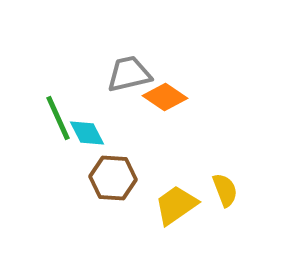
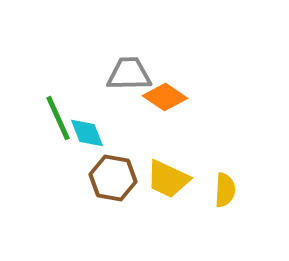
gray trapezoid: rotated 12 degrees clockwise
cyan diamond: rotated 6 degrees clockwise
brown hexagon: rotated 6 degrees clockwise
yellow semicircle: rotated 24 degrees clockwise
yellow trapezoid: moved 8 px left, 26 px up; rotated 120 degrees counterclockwise
